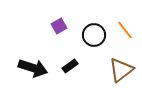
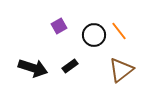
orange line: moved 6 px left, 1 px down
